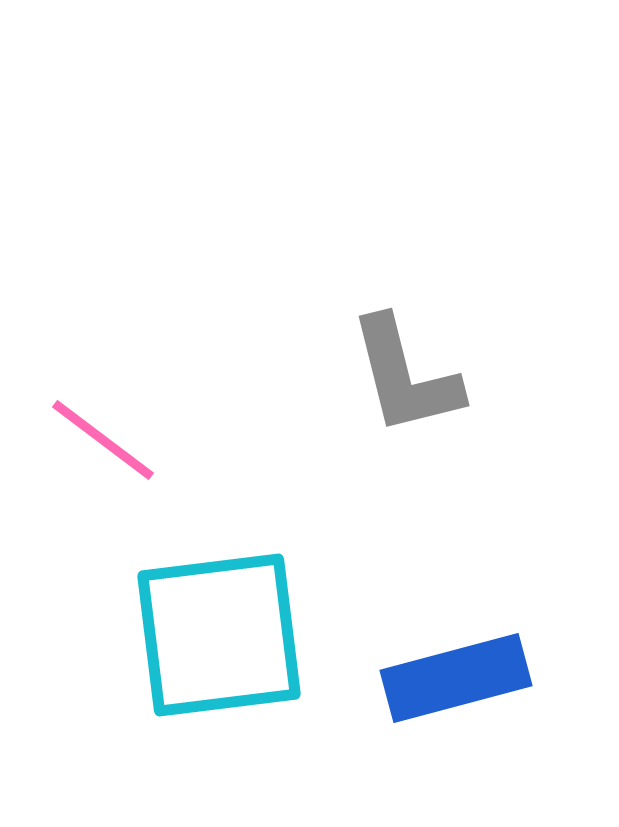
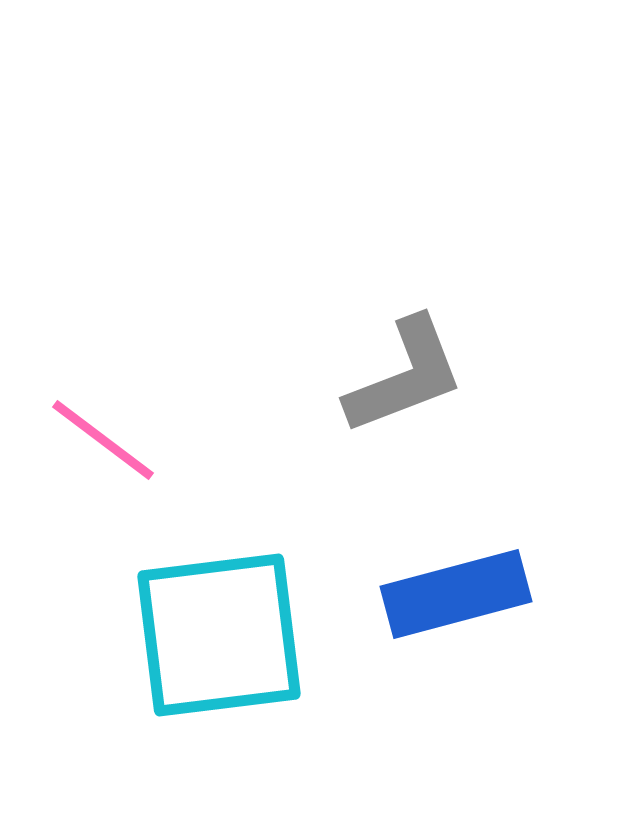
gray L-shape: rotated 97 degrees counterclockwise
blue rectangle: moved 84 px up
